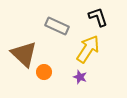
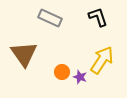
gray rectangle: moved 7 px left, 8 px up
yellow arrow: moved 14 px right, 11 px down
brown triangle: rotated 12 degrees clockwise
orange circle: moved 18 px right
